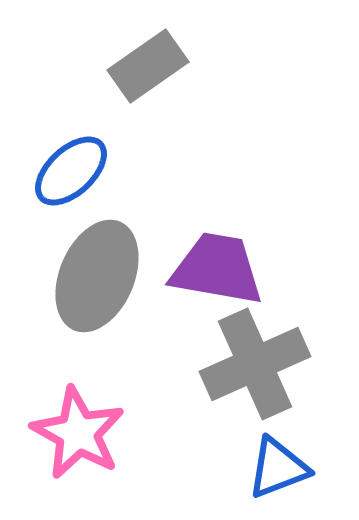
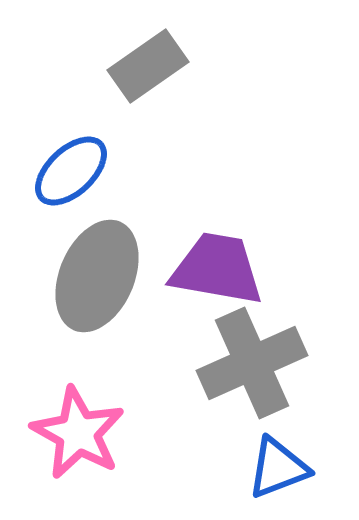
gray cross: moved 3 px left, 1 px up
